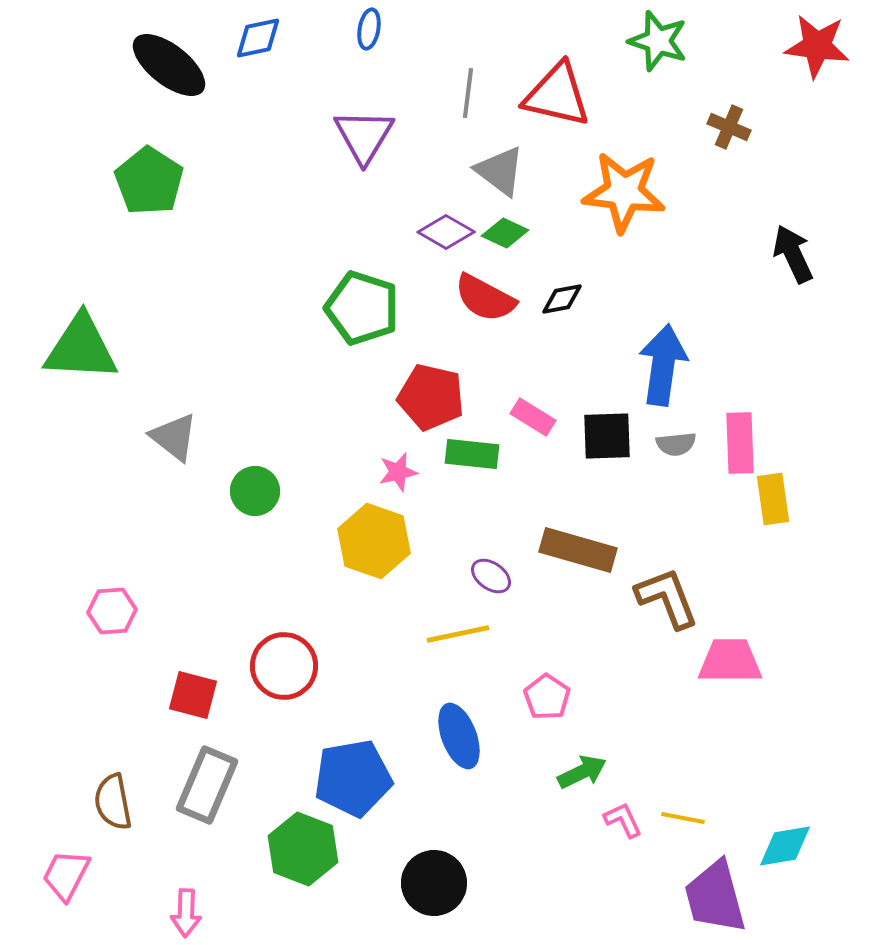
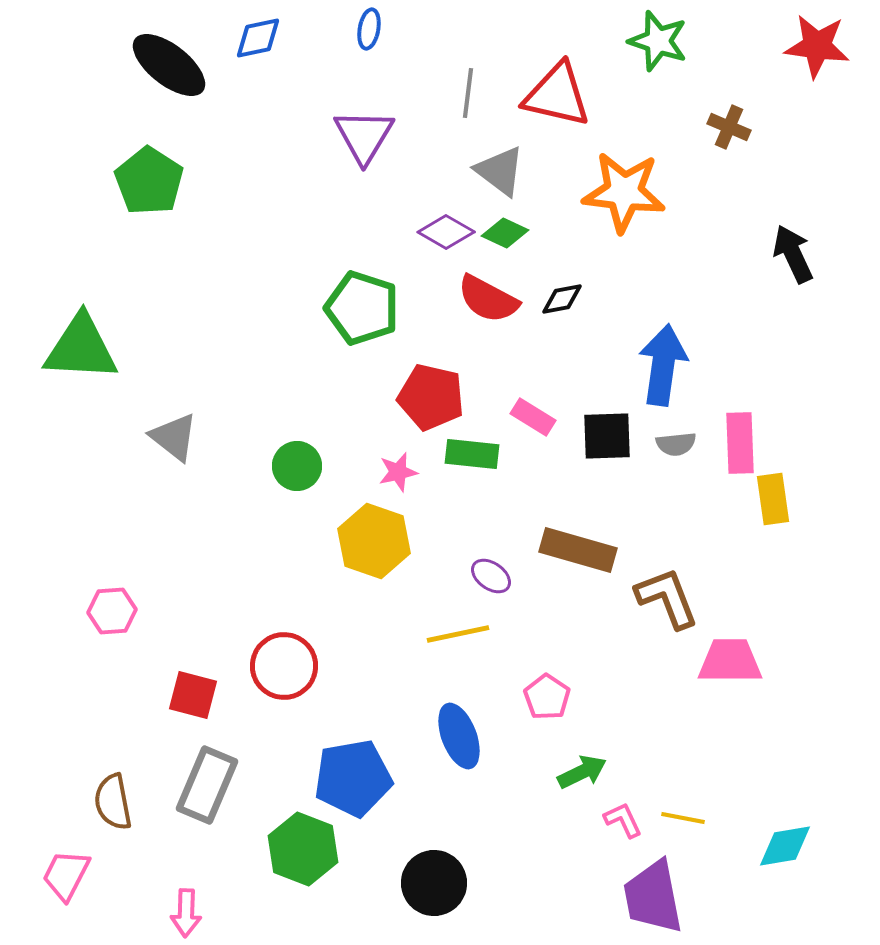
red semicircle at (485, 298): moved 3 px right, 1 px down
green circle at (255, 491): moved 42 px right, 25 px up
purple trapezoid at (715, 897): moved 62 px left; rotated 4 degrees clockwise
